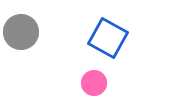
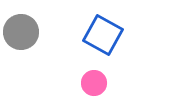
blue square: moved 5 px left, 3 px up
